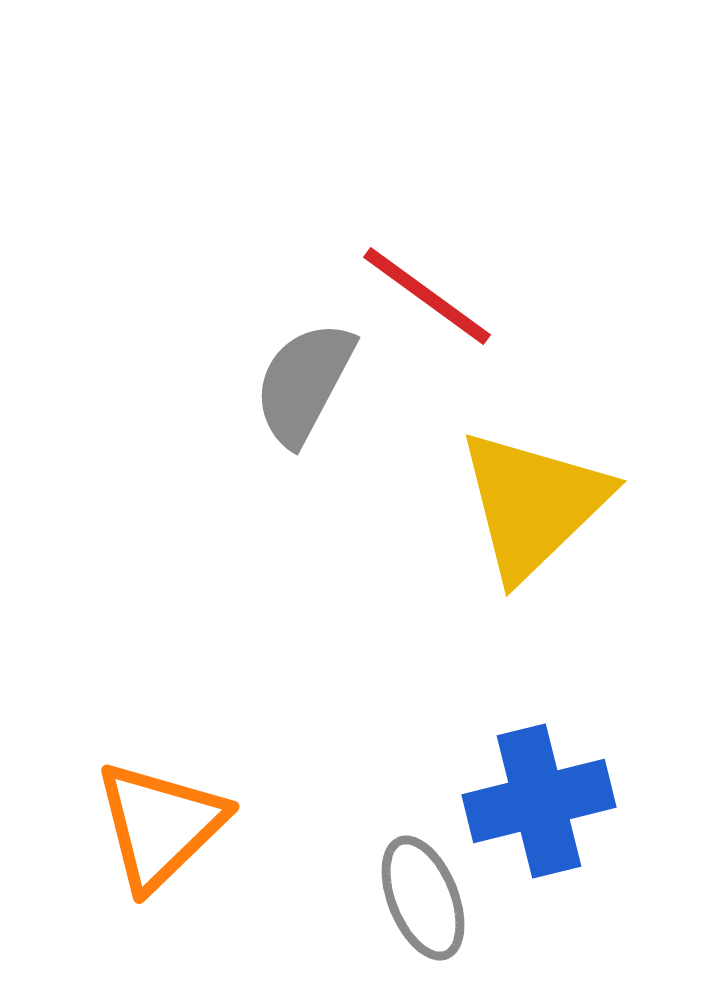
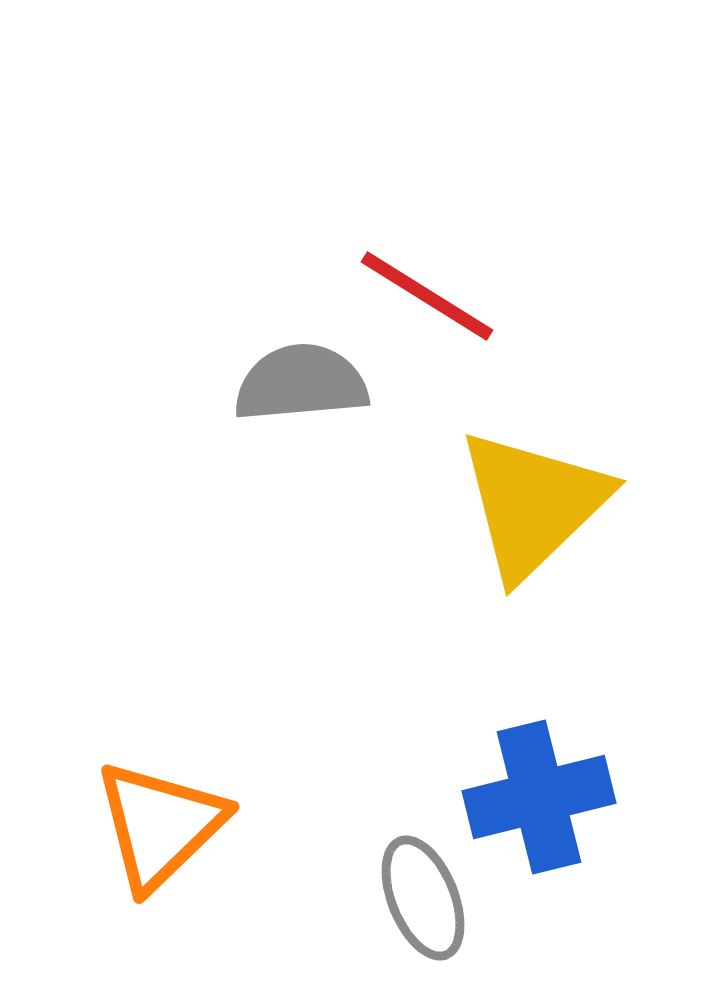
red line: rotated 4 degrees counterclockwise
gray semicircle: moved 3 px left; rotated 57 degrees clockwise
blue cross: moved 4 px up
